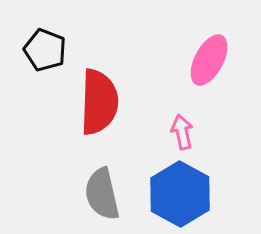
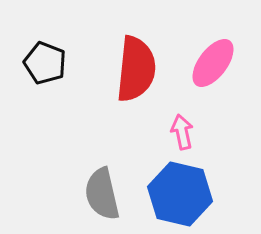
black pentagon: moved 13 px down
pink ellipse: moved 4 px right, 3 px down; rotated 9 degrees clockwise
red semicircle: moved 37 px right, 33 px up; rotated 4 degrees clockwise
blue hexagon: rotated 16 degrees counterclockwise
